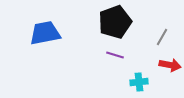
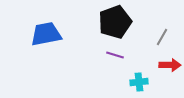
blue trapezoid: moved 1 px right, 1 px down
red arrow: rotated 10 degrees counterclockwise
